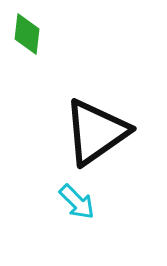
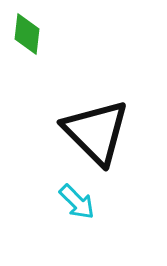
black triangle: rotated 40 degrees counterclockwise
